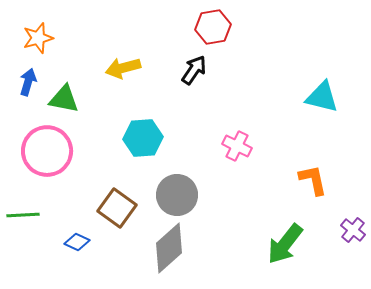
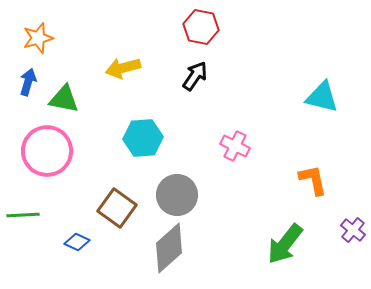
red hexagon: moved 12 px left; rotated 20 degrees clockwise
black arrow: moved 1 px right, 6 px down
pink cross: moved 2 px left
